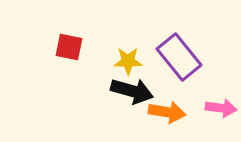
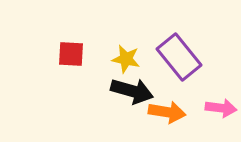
red square: moved 2 px right, 7 px down; rotated 8 degrees counterclockwise
yellow star: moved 2 px left, 2 px up; rotated 12 degrees clockwise
